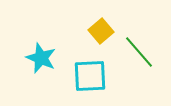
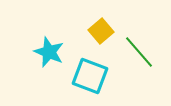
cyan star: moved 8 px right, 6 px up
cyan square: rotated 24 degrees clockwise
